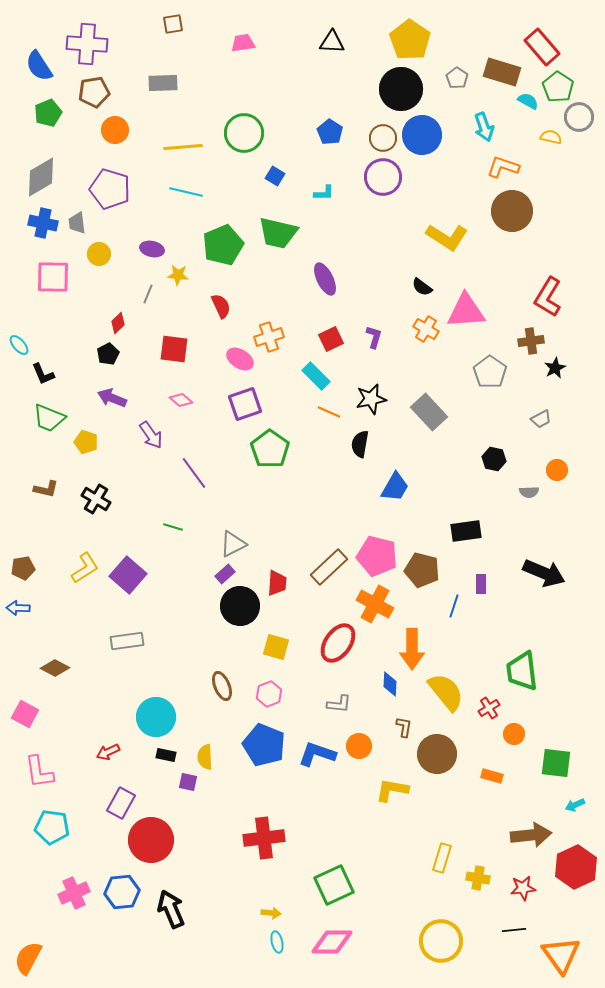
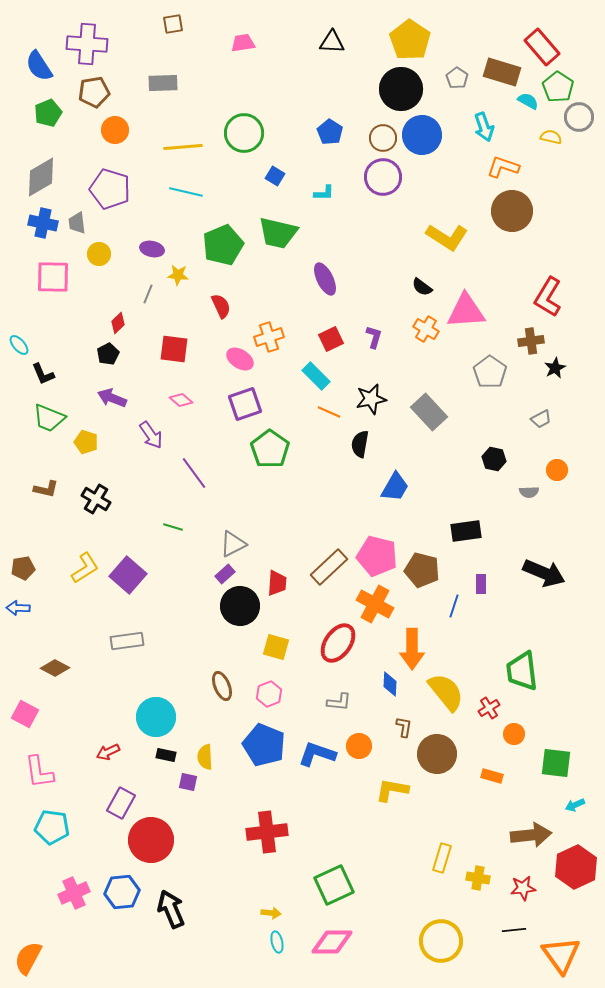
gray L-shape at (339, 704): moved 2 px up
red cross at (264, 838): moved 3 px right, 6 px up
